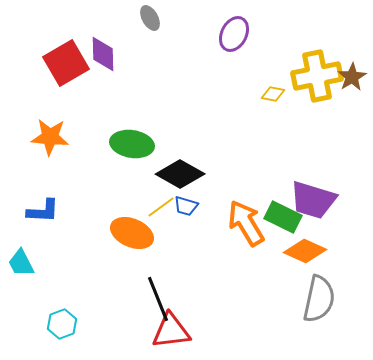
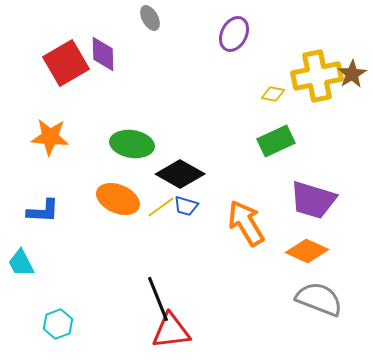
brown star: moved 3 px up
green rectangle: moved 7 px left, 76 px up; rotated 51 degrees counterclockwise
orange ellipse: moved 14 px left, 34 px up
orange diamond: moved 2 px right
gray semicircle: rotated 81 degrees counterclockwise
cyan hexagon: moved 4 px left
